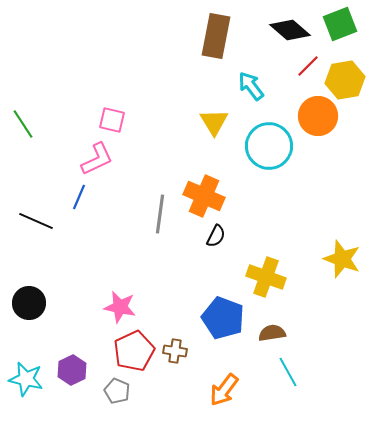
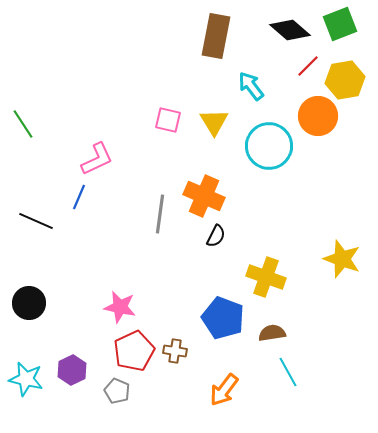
pink square: moved 56 px right
